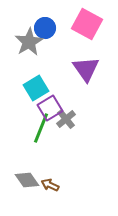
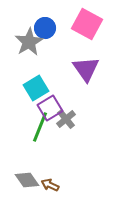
green line: moved 1 px left, 1 px up
